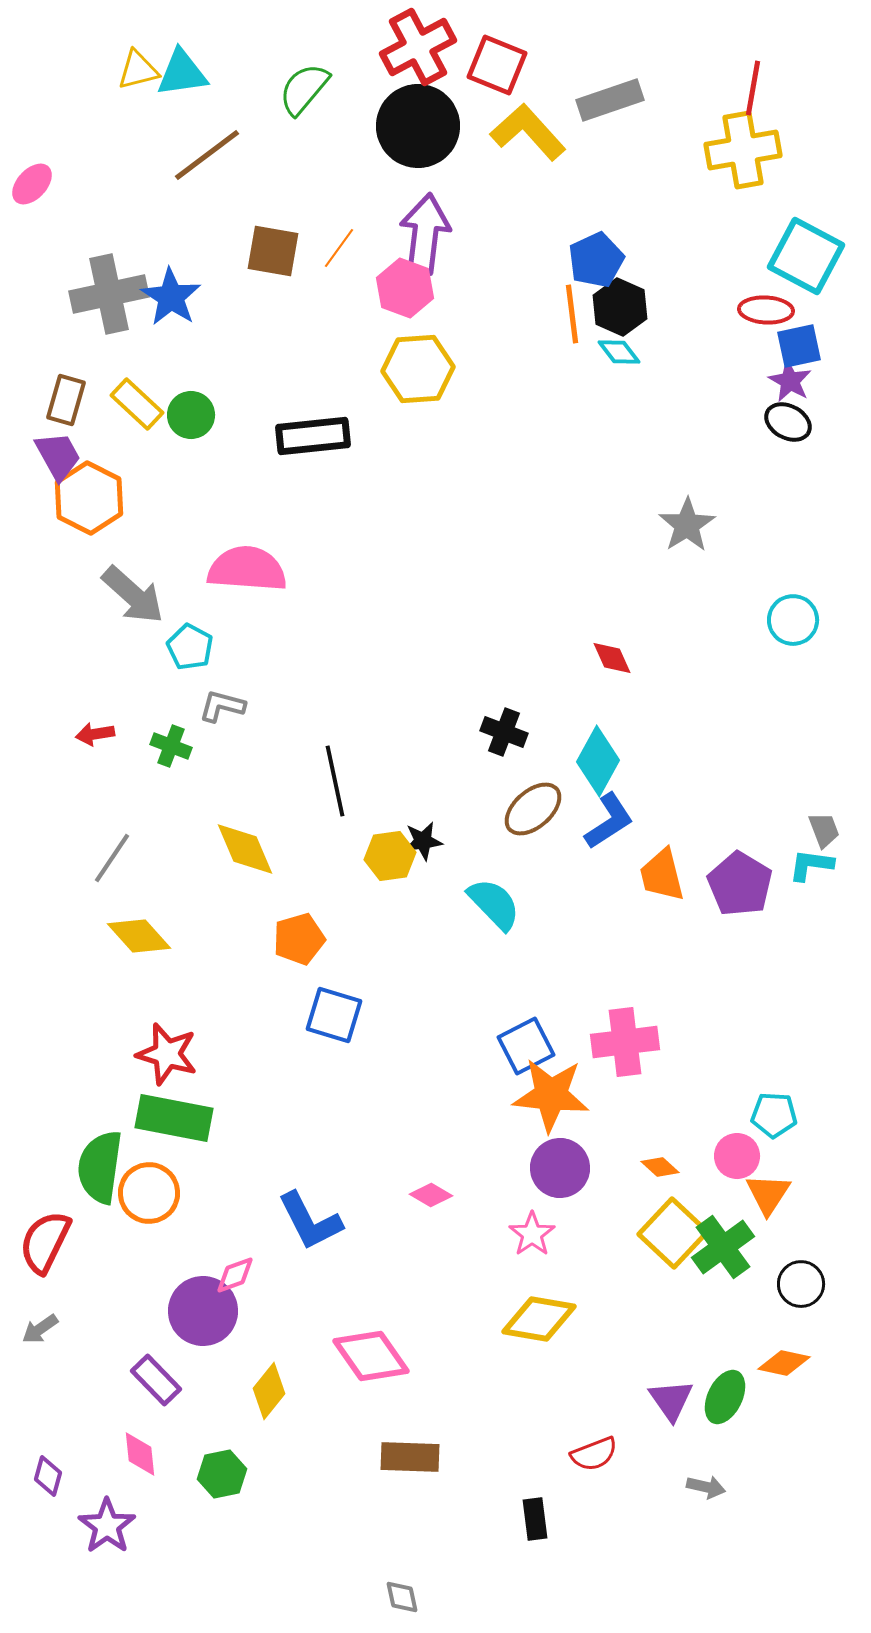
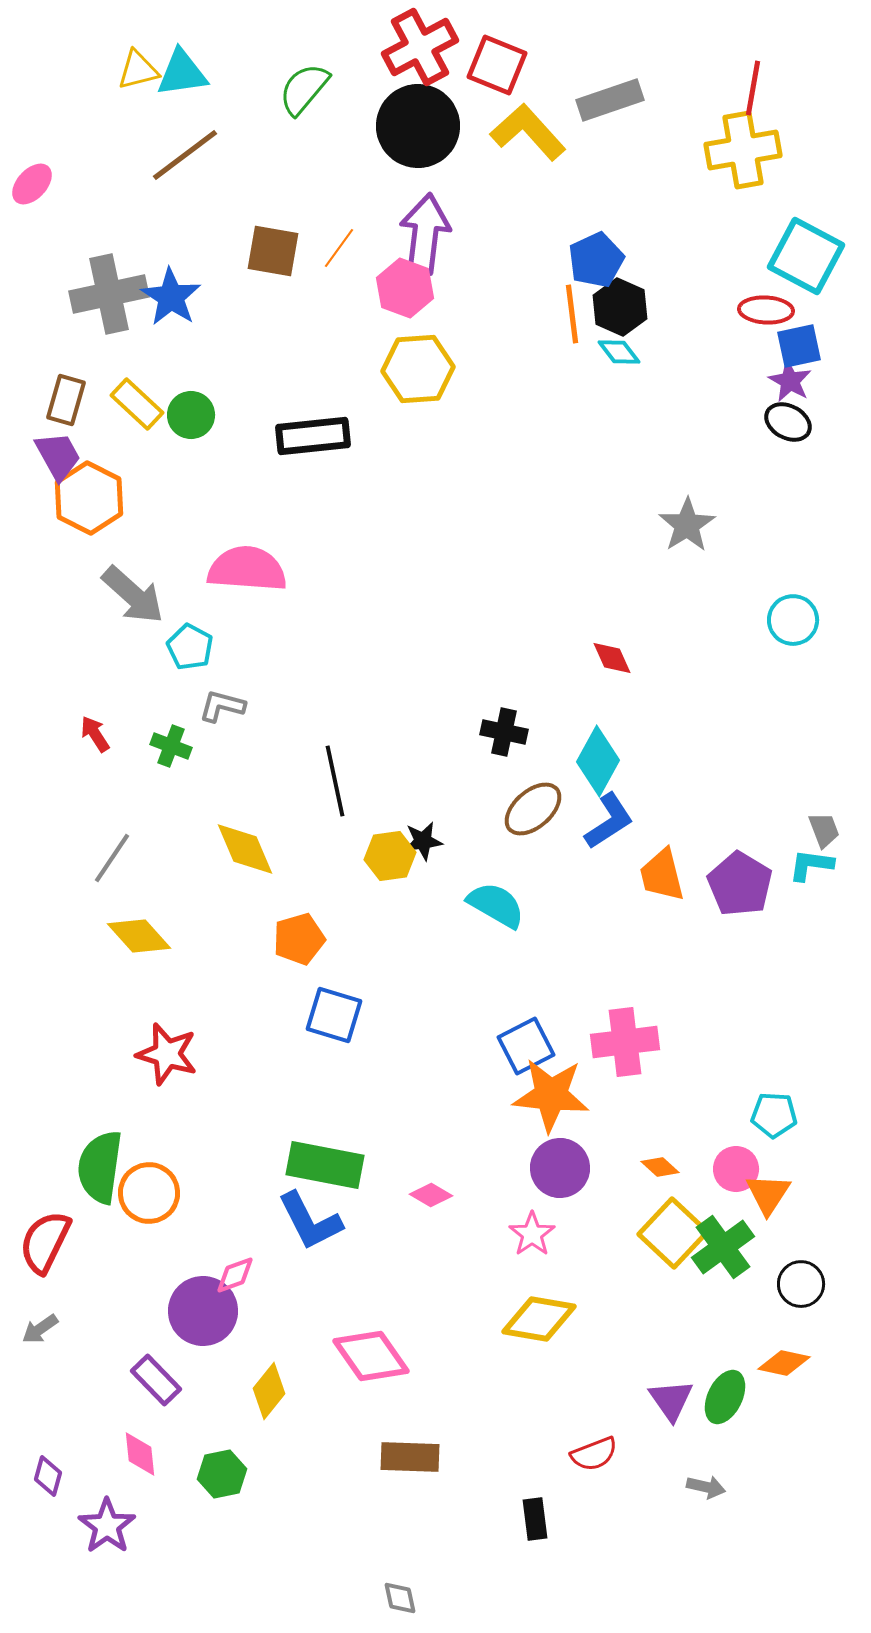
red cross at (418, 47): moved 2 px right
brown line at (207, 155): moved 22 px left
black cross at (504, 732): rotated 9 degrees counterclockwise
red arrow at (95, 734): rotated 66 degrees clockwise
cyan semicircle at (494, 904): moved 2 px right, 1 px down; rotated 16 degrees counterclockwise
green rectangle at (174, 1118): moved 151 px right, 47 px down
pink circle at (737, 1156): moved 1 px left, 13 px down
gray diamond at (402, 1597): moved 2 px left, 1 px down
